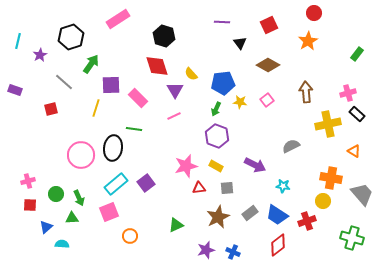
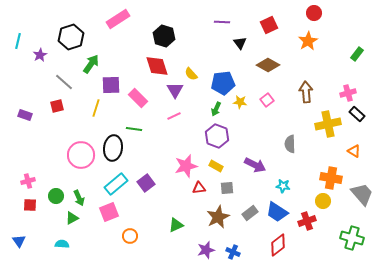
purple rectangle at (15, 90): moved 10 px right, 25 px down
red square at (51, 109): moved 6 px right, 3 px up
gray semicircle at (291, 146): moved 1 px left, 2 px up; rotated 66 degrees counterclockwise
green circle at (56, 194): moved 2 px down
blue trapezoid at (277, 215): moved 3 px up
green triangle at (72, 218): rotated 24 degrees counterclockwise
blue triangle at (46, 227): moved 27 px left, 14 px down; rotated 24 degrees counterclockwise
